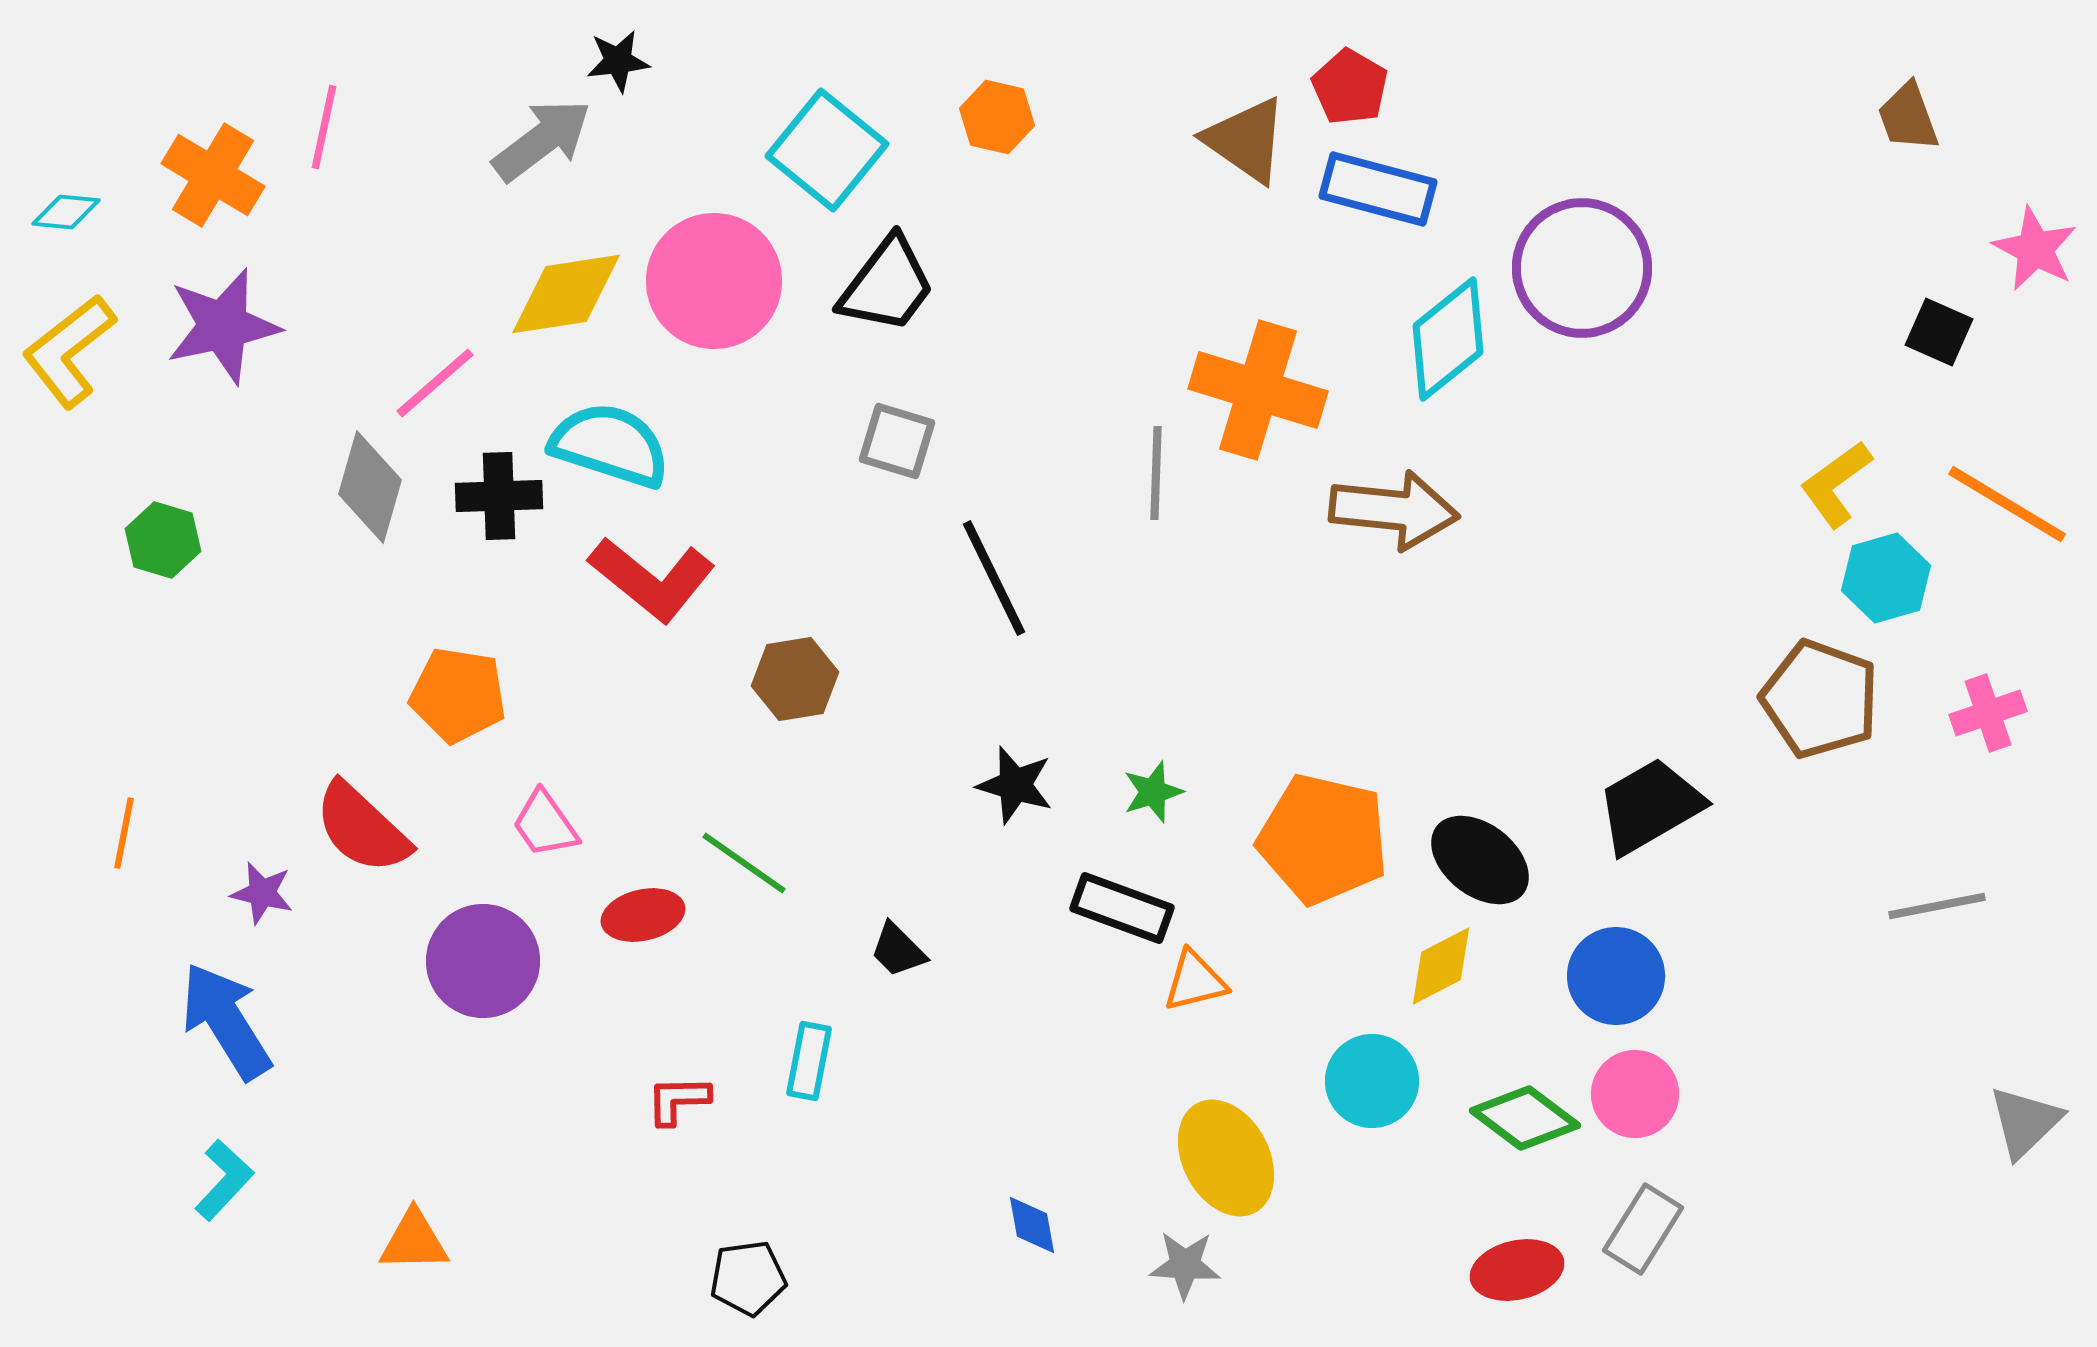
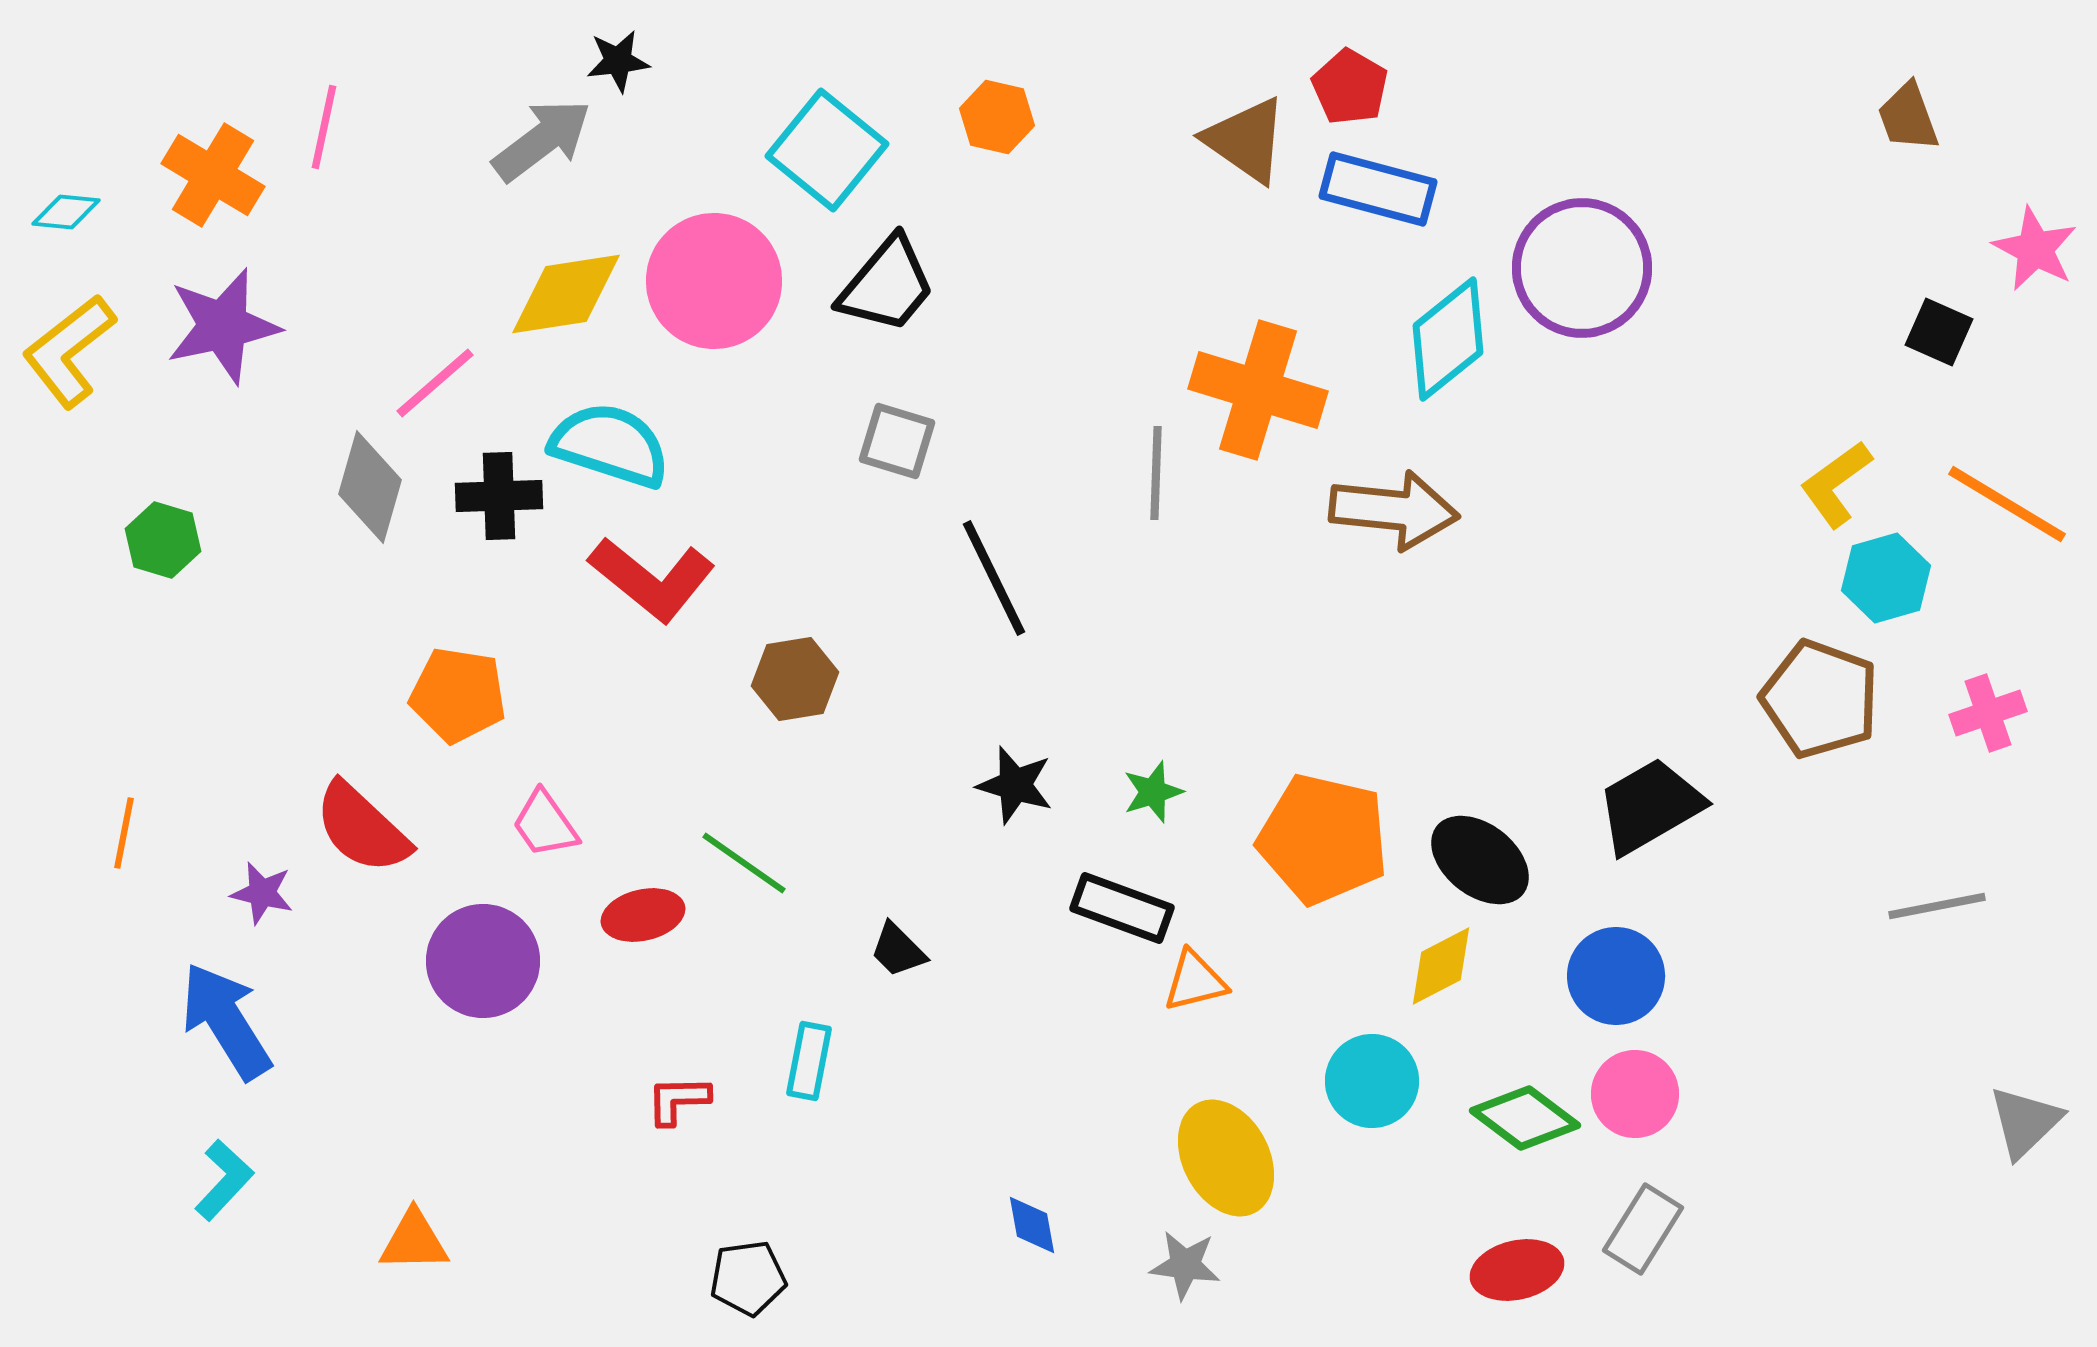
black trapezoid at (887, 285): rotated 3 degrees clockwise
gray star at (1185, 1265): rotated 4 degrees clockwise
